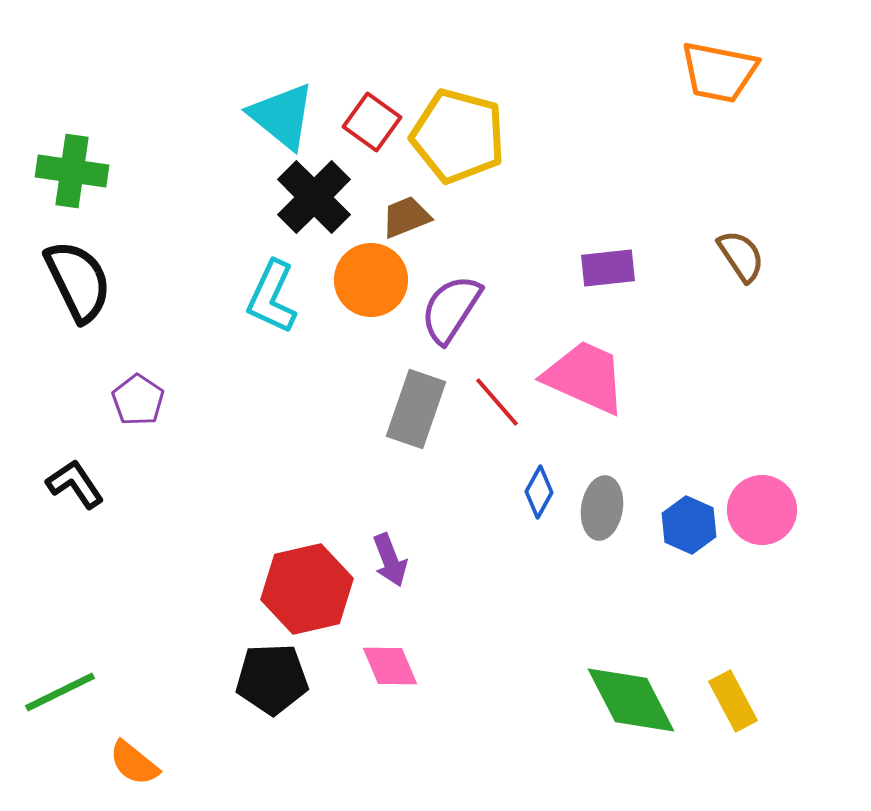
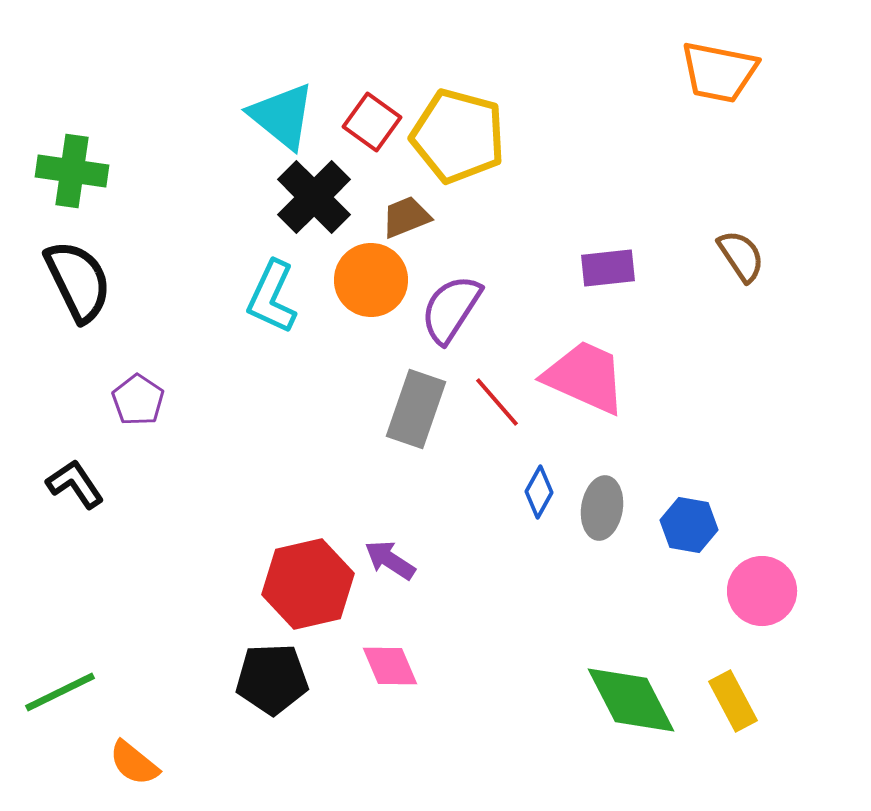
pink circle: moved 81 px down
blue hexagon: rotated 14 degrees counterclockwise
purple arrow: rotated 144 degrees clockwise
red hexagon: moved 1 px right, 5 px up
